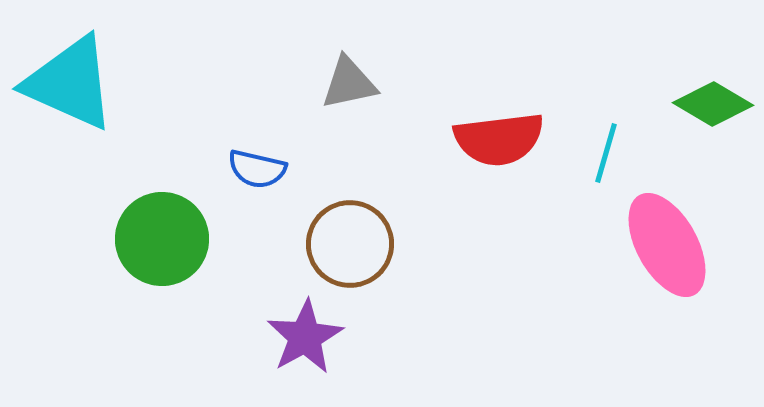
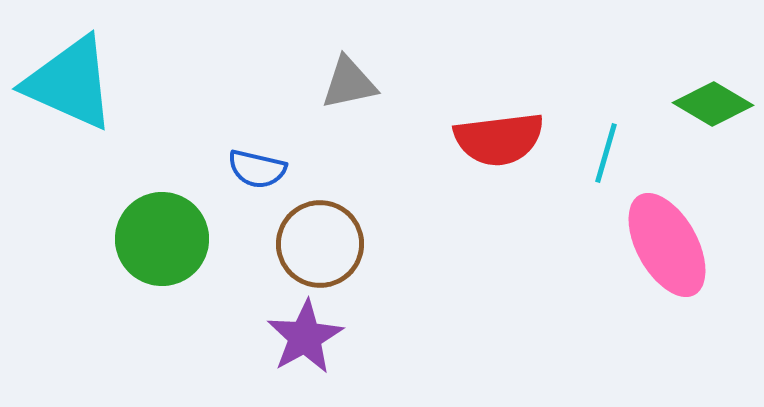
brown circle: moved 30 px left
